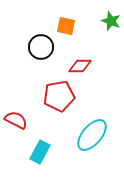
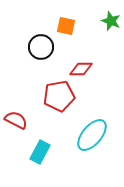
red diamond: moved 1 px right, 3 px down
